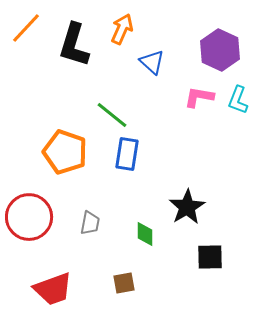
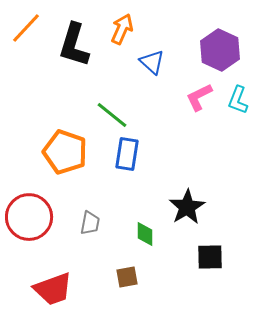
pink L-shape: rotated 36 degrees counterclockwise
brown square: moved 3 px right, 6 px up
